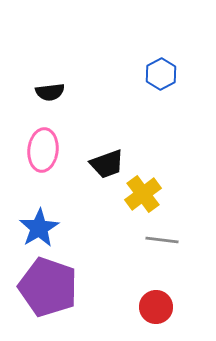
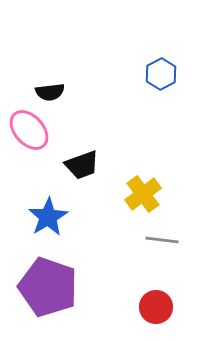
pink ellipse: moved 14 px left, 20 px up; rotated 48 degrees counterclockwise
black trapezoid: moved 25 px left, 1 px down
blue star: moved 9 px right, 11 px up
